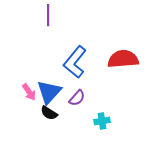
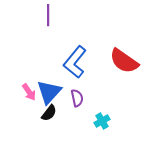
red semicircle: moved 1 px right, 2 px down; rotated 140 degrees counterclockwise
purple semicircle: rotated 54 degrees counterclockwise
black semicircle: rotated 84 degrees counterclockwise
cyan cross: rotated 21 degrees counterclockwise
